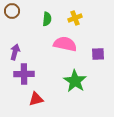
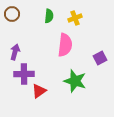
brown circle: moved 3 px down
green semicircle: moved 2 px right, 3 px up
pink semicircle: moved 1 px down; rotated 85 degrees clockwise
purple square: moved 2 px right, 4 px down; rotated 24 degrees counterclockwise
green star: rotated 15 degrees counterclockwise
red triangle: moved 3 px right, 8 px up; rotated 21 degrees counterclockwise
